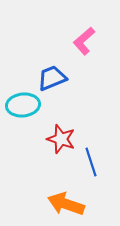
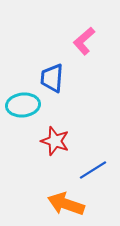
blue trapezoid: rotated 64 degrees counterclockwise
red star: moved 6 px left, 2 px down
blue line: moved 2 px right, 8 px down; rotated 76 degrees clockwise
